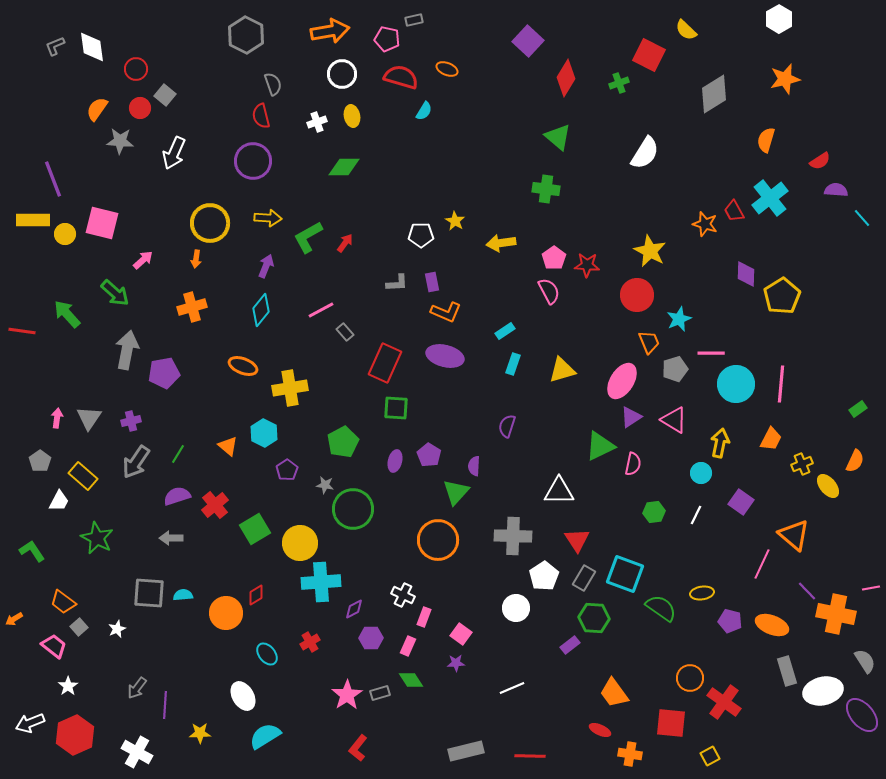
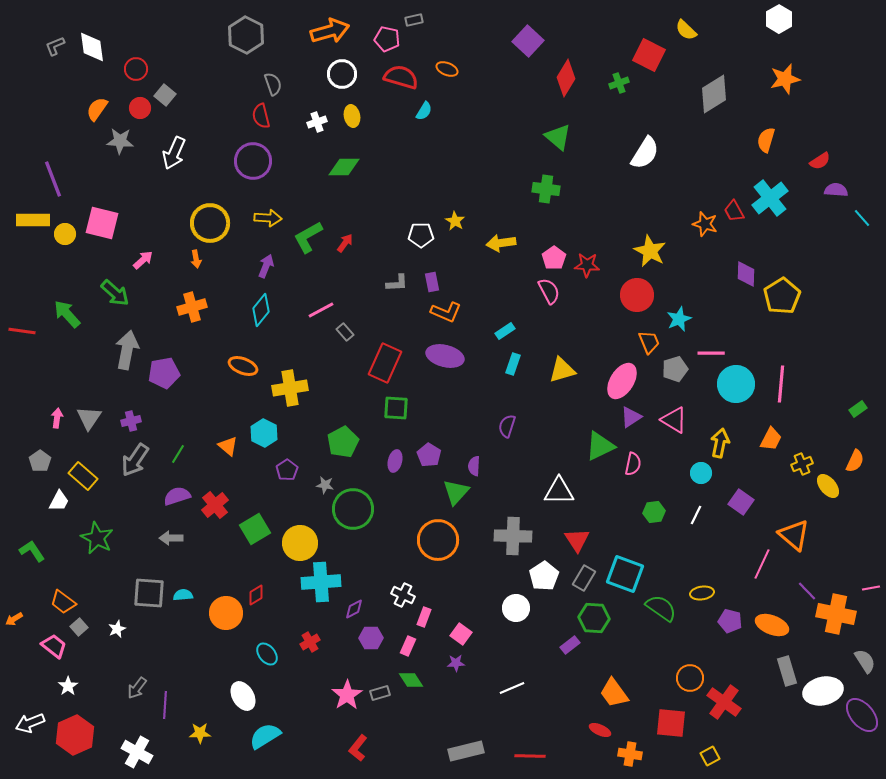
orange arrow at (330, 31): rotated 6 degrees counterclockwise
orange arrow at (196, 259): rotated 18 degrees counterclockwise
gray arrow at (136, 462): moved 1 px left, 2 px up
